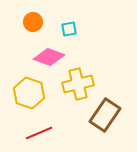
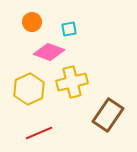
orange circle: moved 1 px left
pink diamond: moved 5 px up
yellow cross: moved 6 px left, 2 px up
yellow hexagon: moved 4 px up; rotated 16 degrees clockwise
brown rectangle: moved 3 px right
